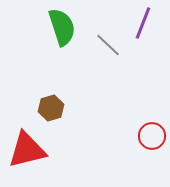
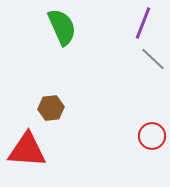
green semicircle: rotated 6 degrees counterclockwise
gray line: moved 45 px right, 14 px down
brown hexagon: rotated 10 degrees clockwise
red triangle: rotated 18 degrees clockwise
